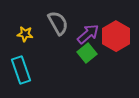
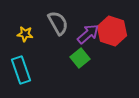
red hexagon: moved 4 px left, 5 px up; rotated 12 degrees counterclockwise
green square: moved 7 px left, 5 px down
